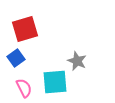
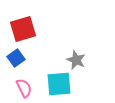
red square: moved 2 px left
gray star: moved 1 px left, 1 px up
cyan square: moved 4 px right, 2 px down
